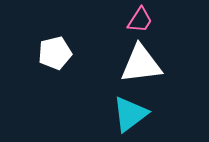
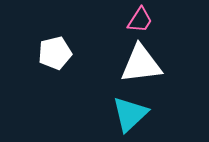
cyan triangle: rotated 6 degrees counterclockwise
